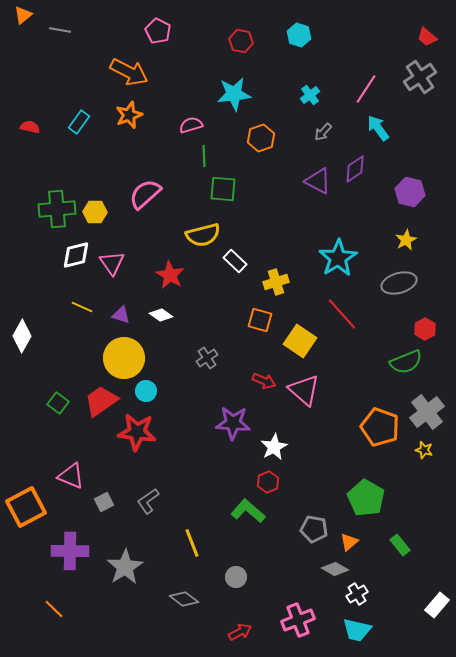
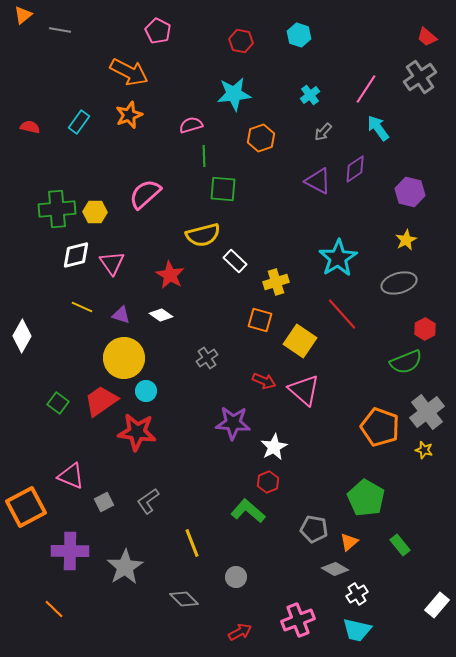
gray diamond at (184, 599): rotated 8 degrees clockwise
